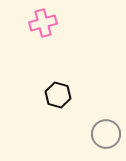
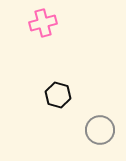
gray circle: moved 6 px left, 4 px up
